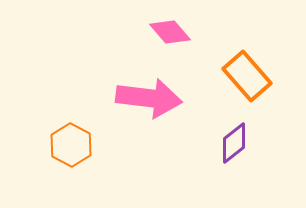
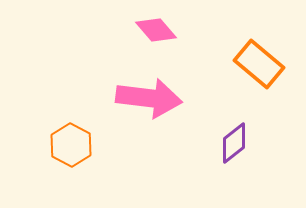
pink diamond: moved 14 px left, 2 px up
orange rectangle: moved 12 px right, 12 px up; rotated 9 degrees counterclockwise
